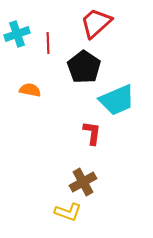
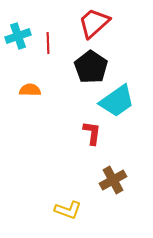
red trapezoid: moved 2 px left
cyan cross: moved 1 px right, 2 px down
black pentagon: moved 7 px right
orange semicircle: rotated 10 degrees counterclockwise
cyan trapezoid: moved 1 px down; rotated 12 degrees counterclockwise
brown cross: moved 30 px right, 2 px up
yellow L-shape: moved 2 px up
